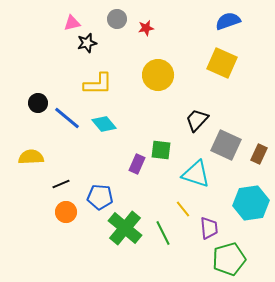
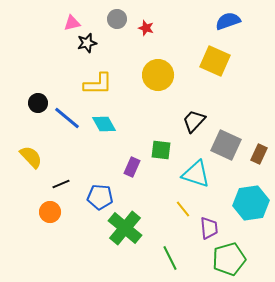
red star: rotated 28 degrees clockwise
yellow square: moved 7 px left, 2 px up
black trapezoid: moved 3 px left, 1 px down
cyan diamond: rotated 10 degrees clockwise
yellow semicircle: rotated 50 degrees clockwise
purple rectangle: moved 5 px left, 3 px down
orange circle: moved 16 px left
green line: moved 7 px right, 25 px down
